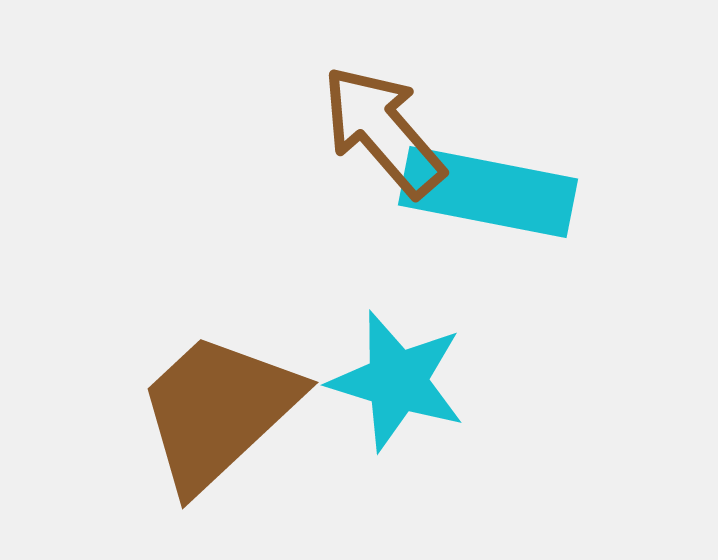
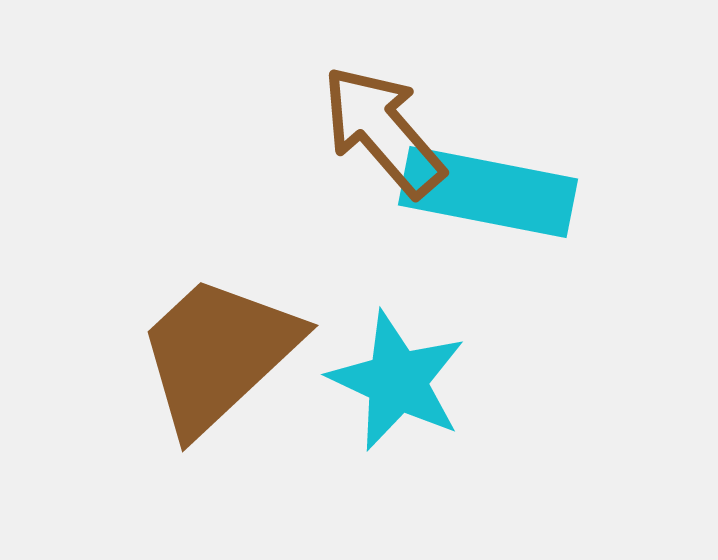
cyan star: rotated 8 degrees clockwise
brown trapezoid: moved 57 px up
